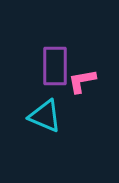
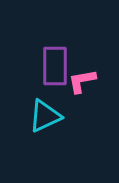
cyan triangle: rotated 48 degrees counterclockwise
